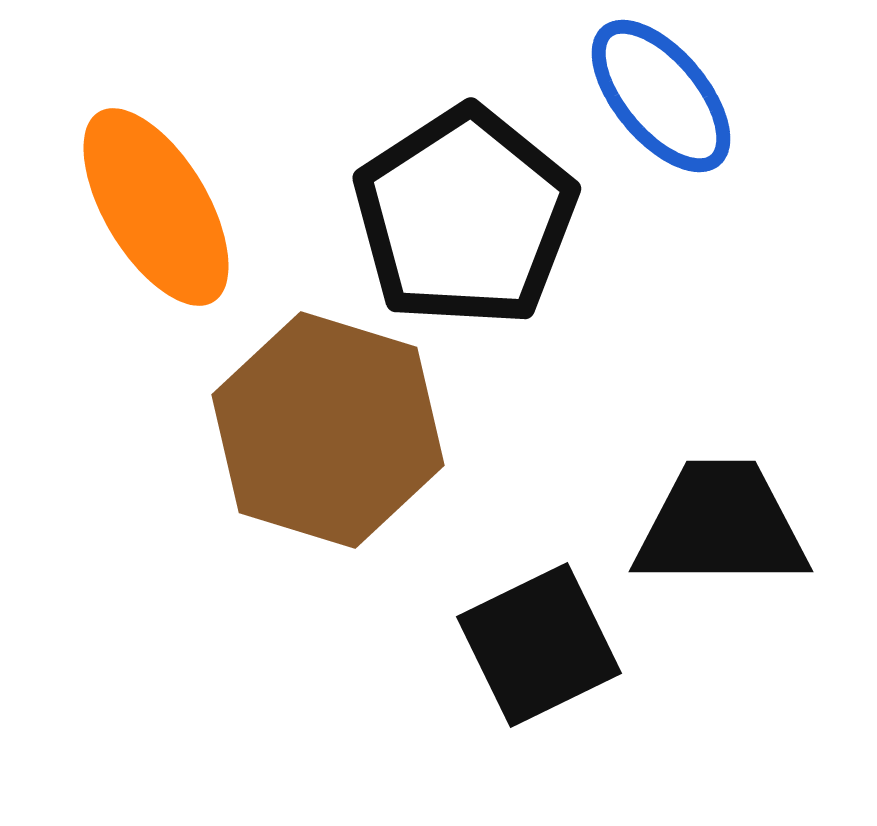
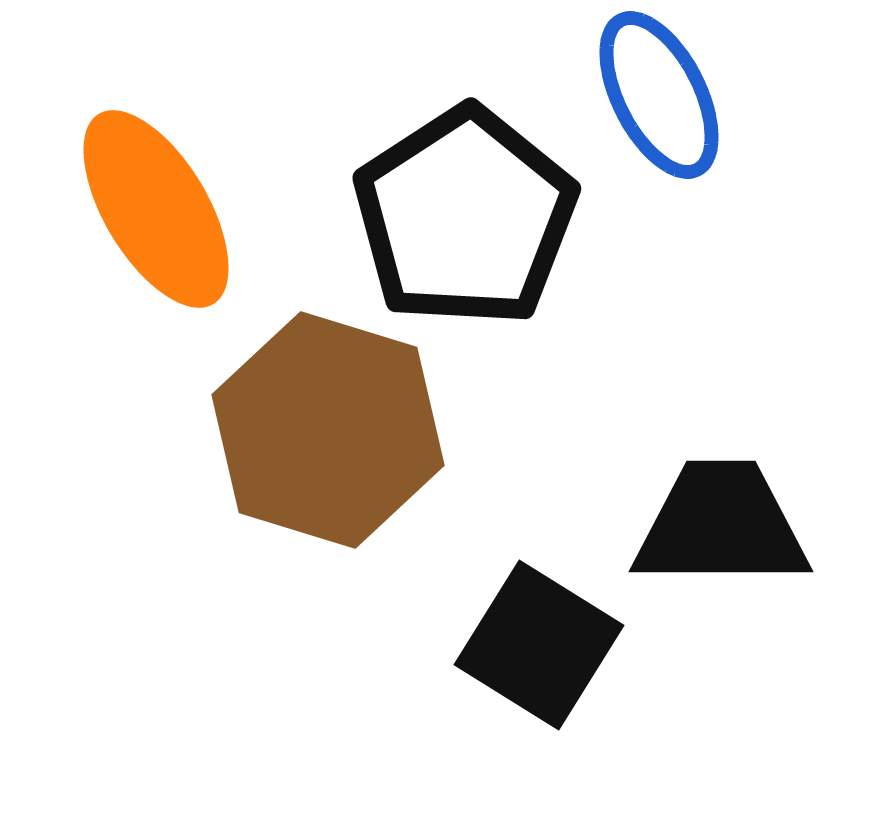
blue ellipse: moved 2 px left, 1 px up; rotated 13 degrees clockwise
orange ellipse: moved 2 px down
black square: rotated 32 degrees counterclockwise
